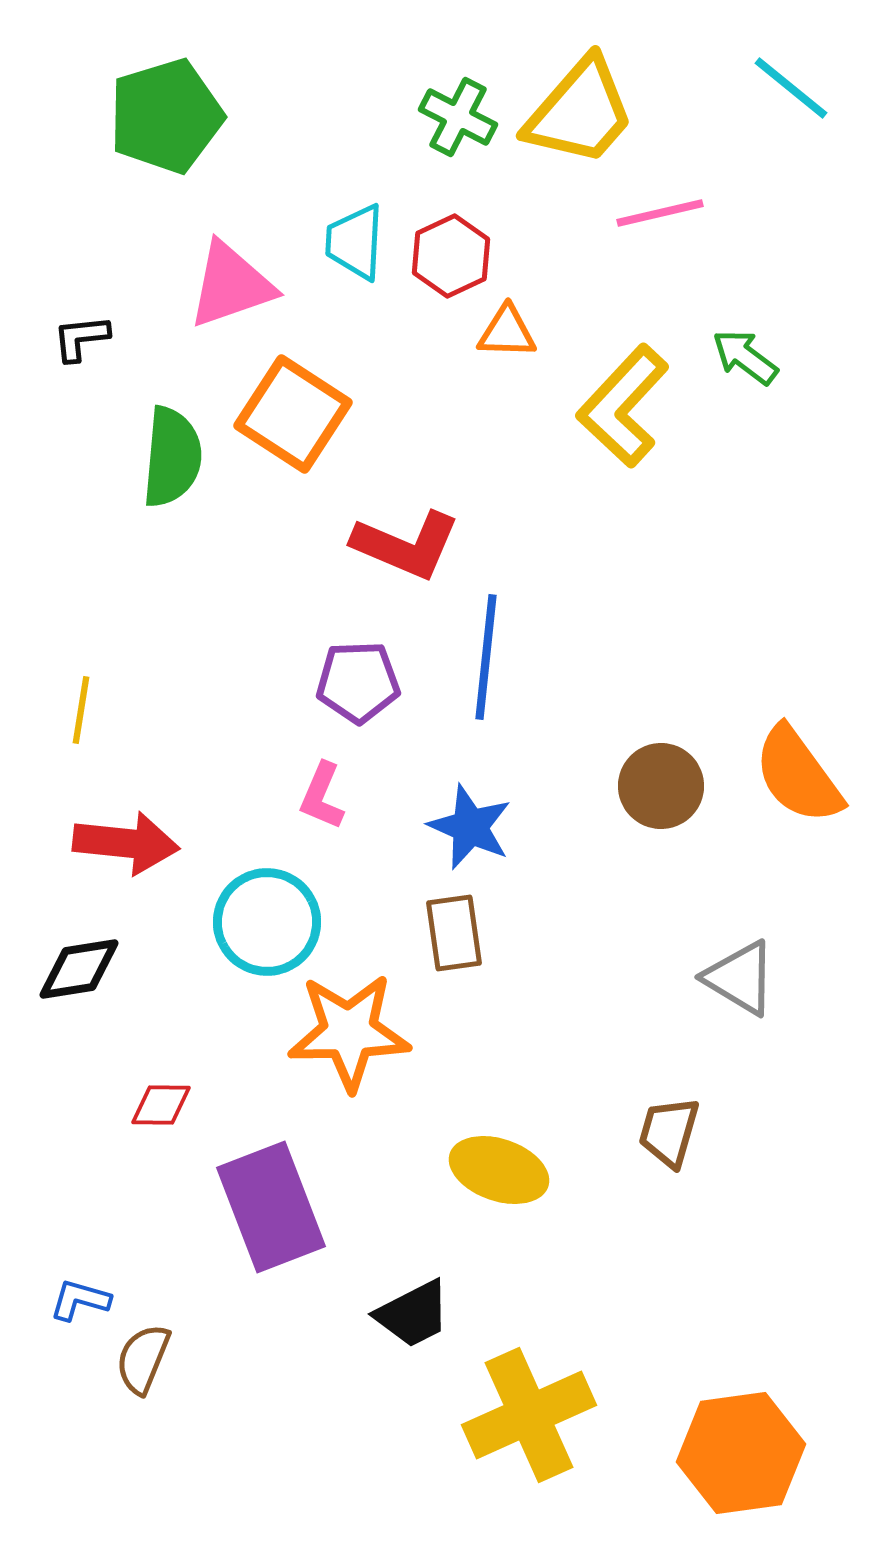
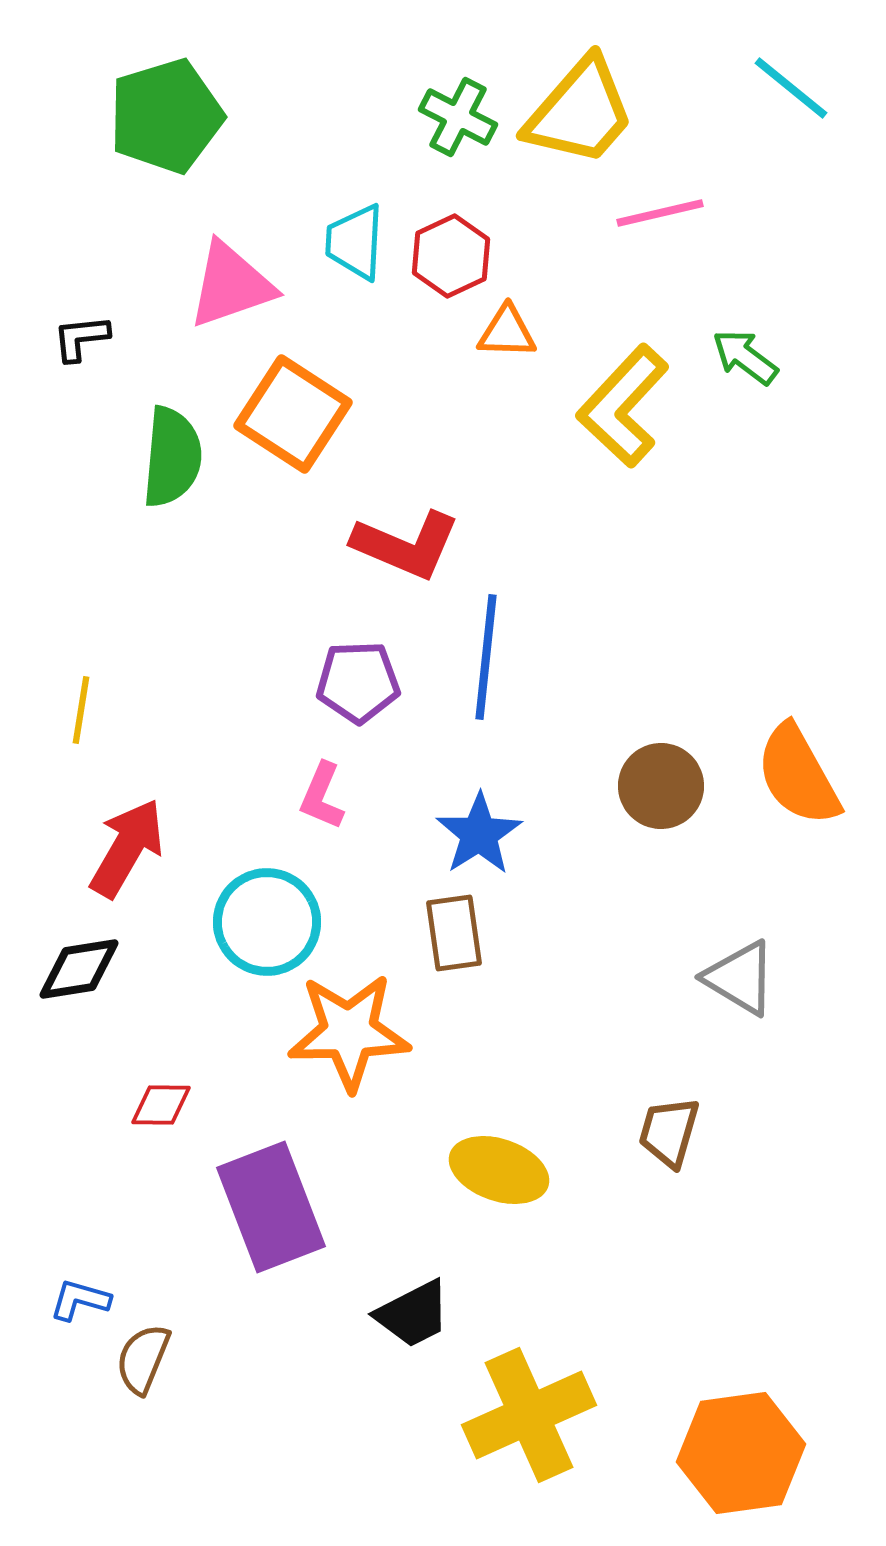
orange semicircle: rotated 7 degrees clockwise
blue star: moved 9 px right, 7 px down; rotated 16 degrees clockwise
red arrow: moved 1 px right, 5 px down; rotated 66 degrees counterclockwise
